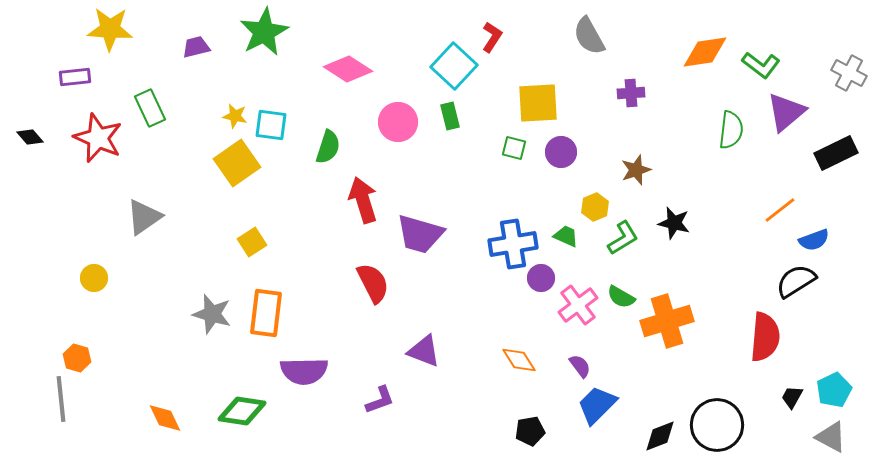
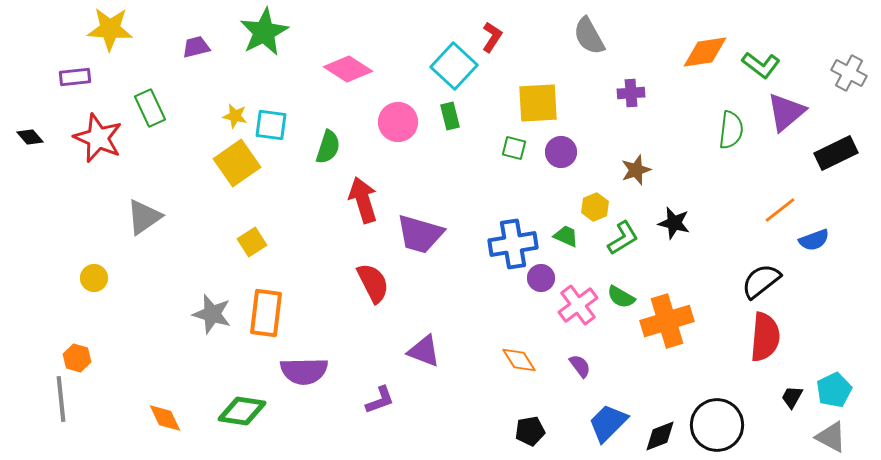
black semicircle at (796, 281): moved 35 px left; rotated 6 degrees counterclockwise
blue trapezoid at (597, 405): moved 11 px right, 18 px down
